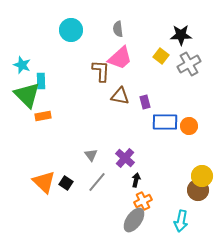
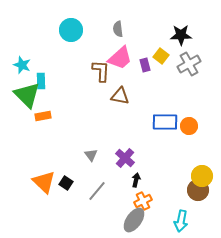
purple rectangle: moved 37 px up
gray line: moved 9 px down
